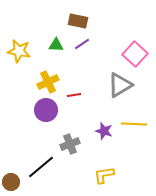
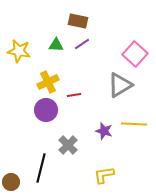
gray cross: moved 2 px left, 1 px down; rotated 24 degrees counterclockwise
black line: moved 1 px down; rotated 36 degrees counterclockwise
